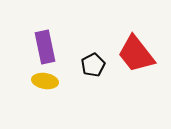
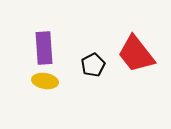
purple rectangle: moved 1 px left, 1 px down; rotated 8 degrees clockwise
